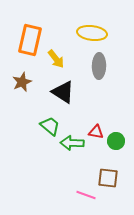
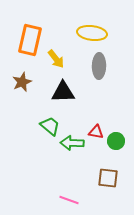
black triangle: rotated 35 degrees counterclockwise
pink line: moved 17 px left, 5 px down
